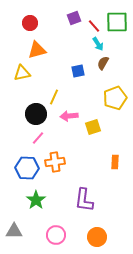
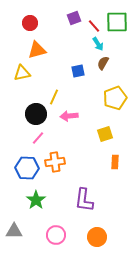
yellow square: moved 12 px right, 7 px down
